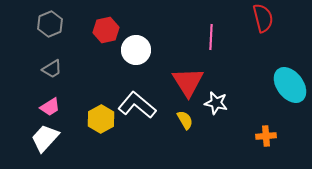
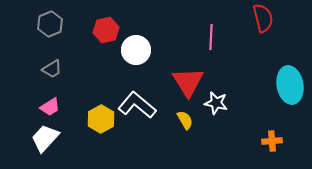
cyan ellipse: rotated 27 degrees clockwise
orange cross: moved 6 px right, 5 px down
